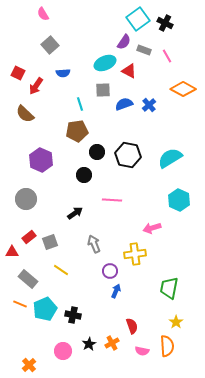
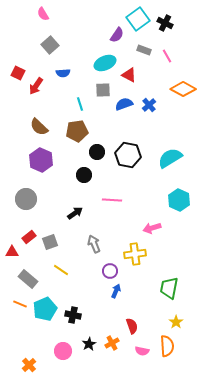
purple semicircle at (124, 42): moved 7 px left, 7 px up
red triangle at (129, 71): moved 4 px down
brown semicircle at (25, 114): moved 14 px right, 13 px down
